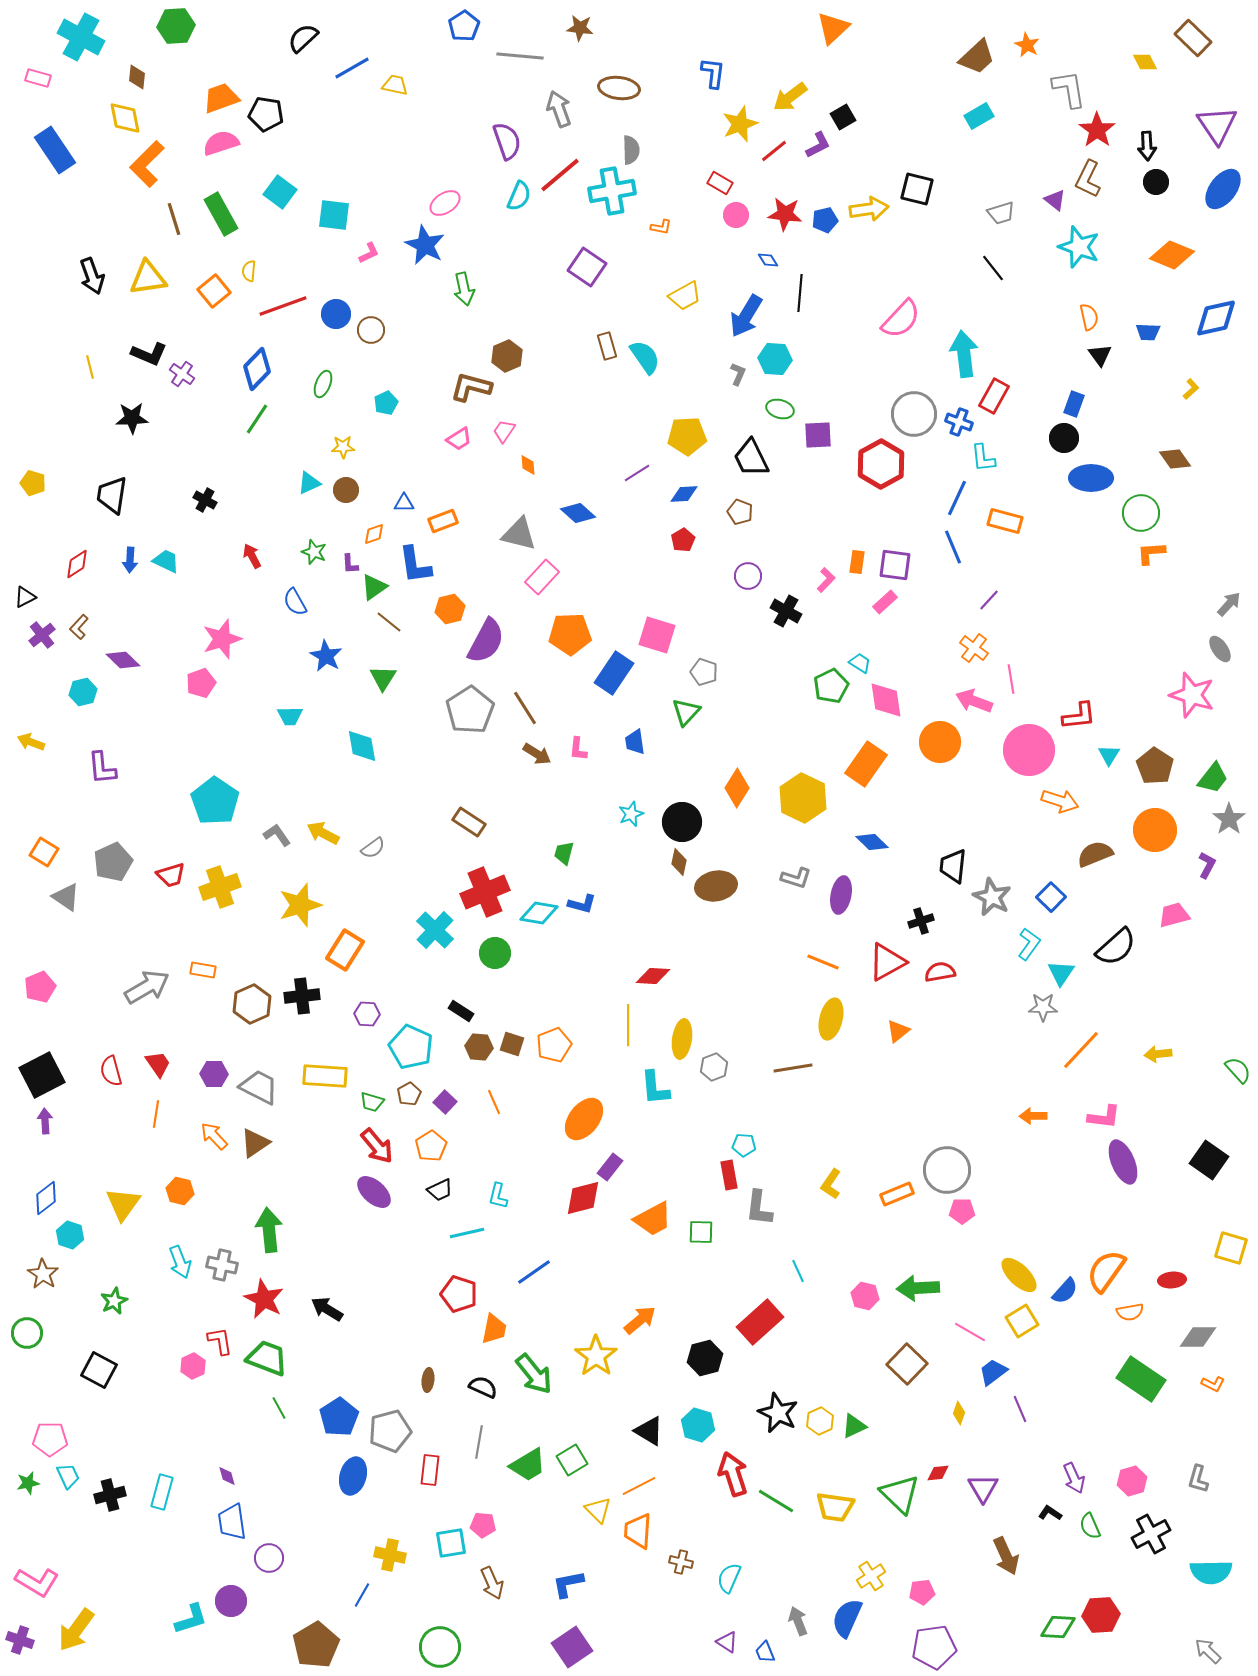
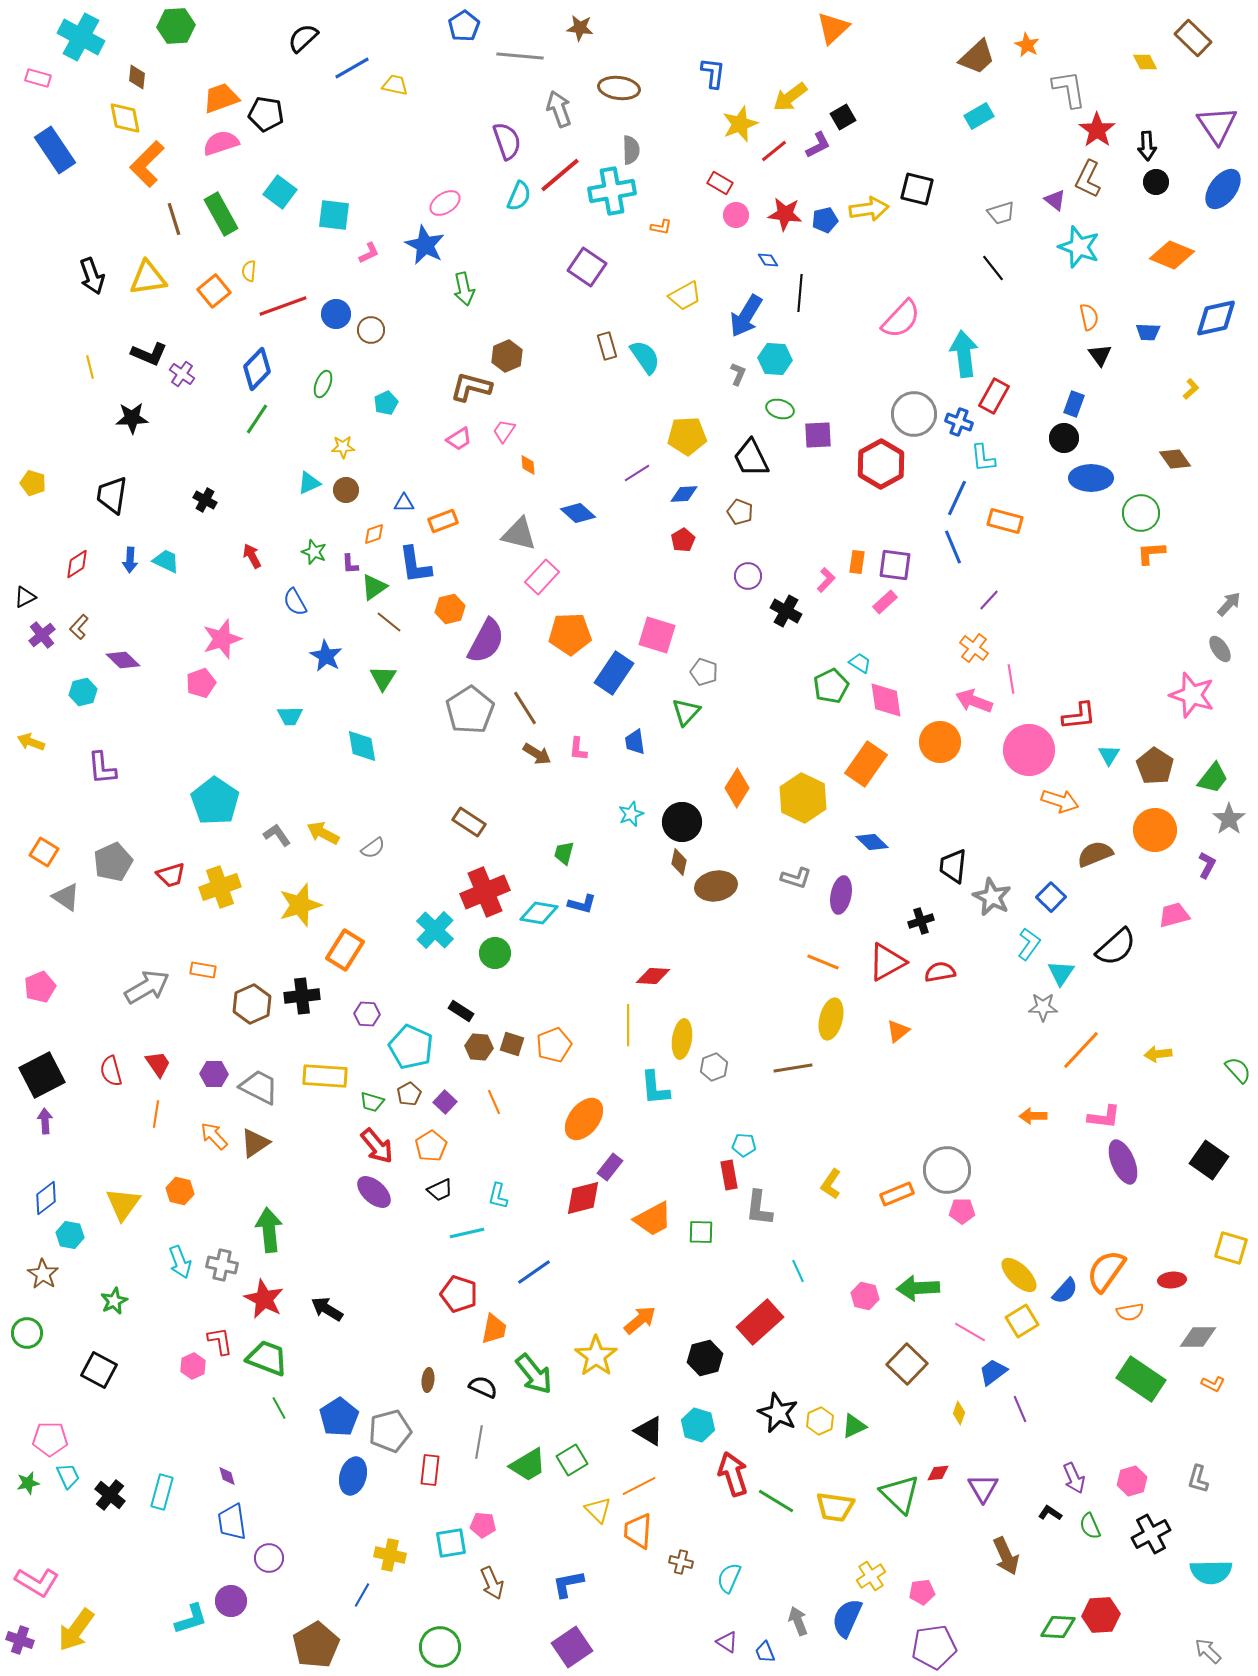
cyan hexagon at (70, 1235): rotated 8 degrees counterclockwise
black cross at (110, 1495): rotated 36 degrees counterclockwise
